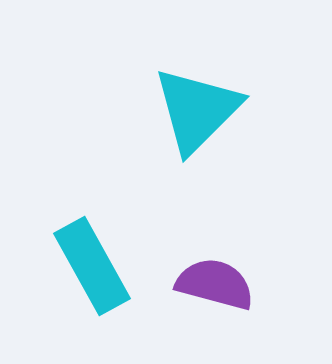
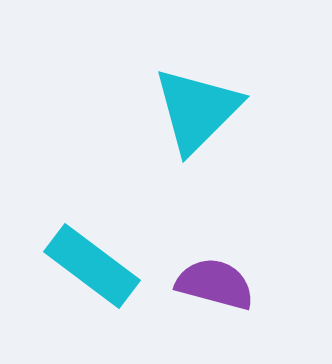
cyan rectangle: rotated 24 degrees counterclockwise
